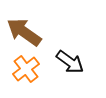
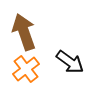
brown arrow: rotated 36 degrees clockwise
